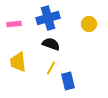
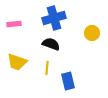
blue cross: moved 6 px right
yellow circle: moved 3 px right, 9 px down
yellow trapezoid: moved 1 px left; rotated 65 degrees counterclockwise
yellow line: moved 4 px left; rotated 24 degrees counterclockwise
